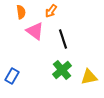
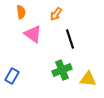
orange arrow: moved 5 px right, 3 px down
pink triangle: moved 2 px left, 3 px down
black line: moved 7 px right
green cross: rotated 18 degrees clockwise
yellow triangle: moved 1 px left, 2 px down; rotated 18 degrees clockwise
